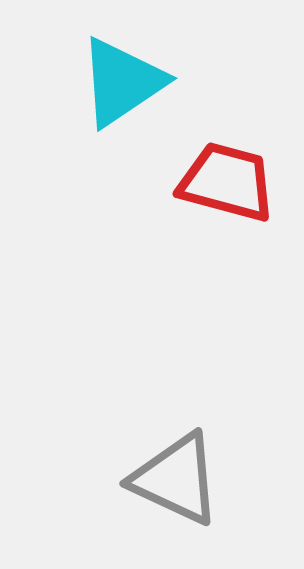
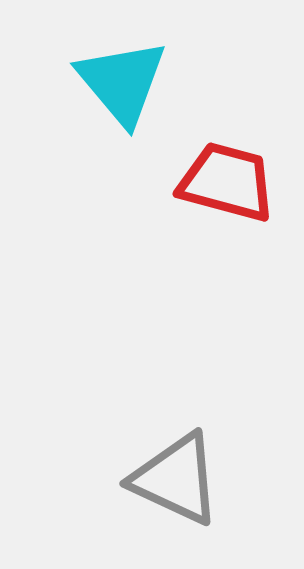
cyan triangle: rotated 36 degrees counterclockwise
